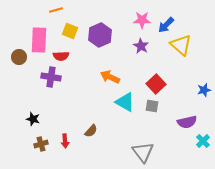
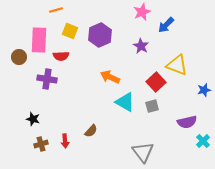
pink star: moved 8 px up; rotated 24 degrees counterclockwise
yellow triangle: moved 4 px left, 20 px down; rotated 20 degrees counterclockwise
purple cross: moved 4 px left, 2 px down
red square: moved 2 px up
gray square: rotated 24 degrees counterclockwise
